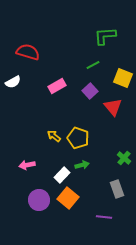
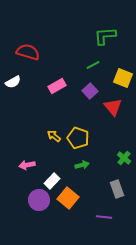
white rectangle: moved 10 px left, 6 px down
